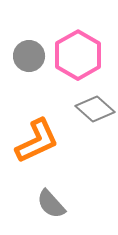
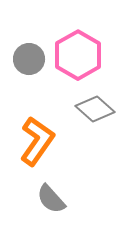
gray circle: moved 3 px down
orange L-shape: rotated 30 degrees counterclockwise
gray semicircle: moved 5 px up
